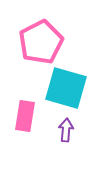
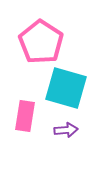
pink pentagon: rotated 12 degrees counterclockwise
purple arrow: rotated 80 degrees clockwise
